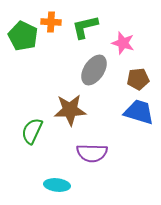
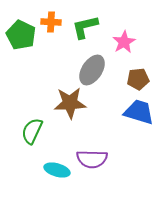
green pentagon: moved 2 px left, 1 px up
pink star: moved 1 px right, 1 px up; rotated 25 degrees clockwise
gray ellipse: moved 2 px left
brown star: moved 7 px up
purple semicircle: moved 6 px down
cyan ellipse: moved 15 px up; rotated 10 degrees clockwise
